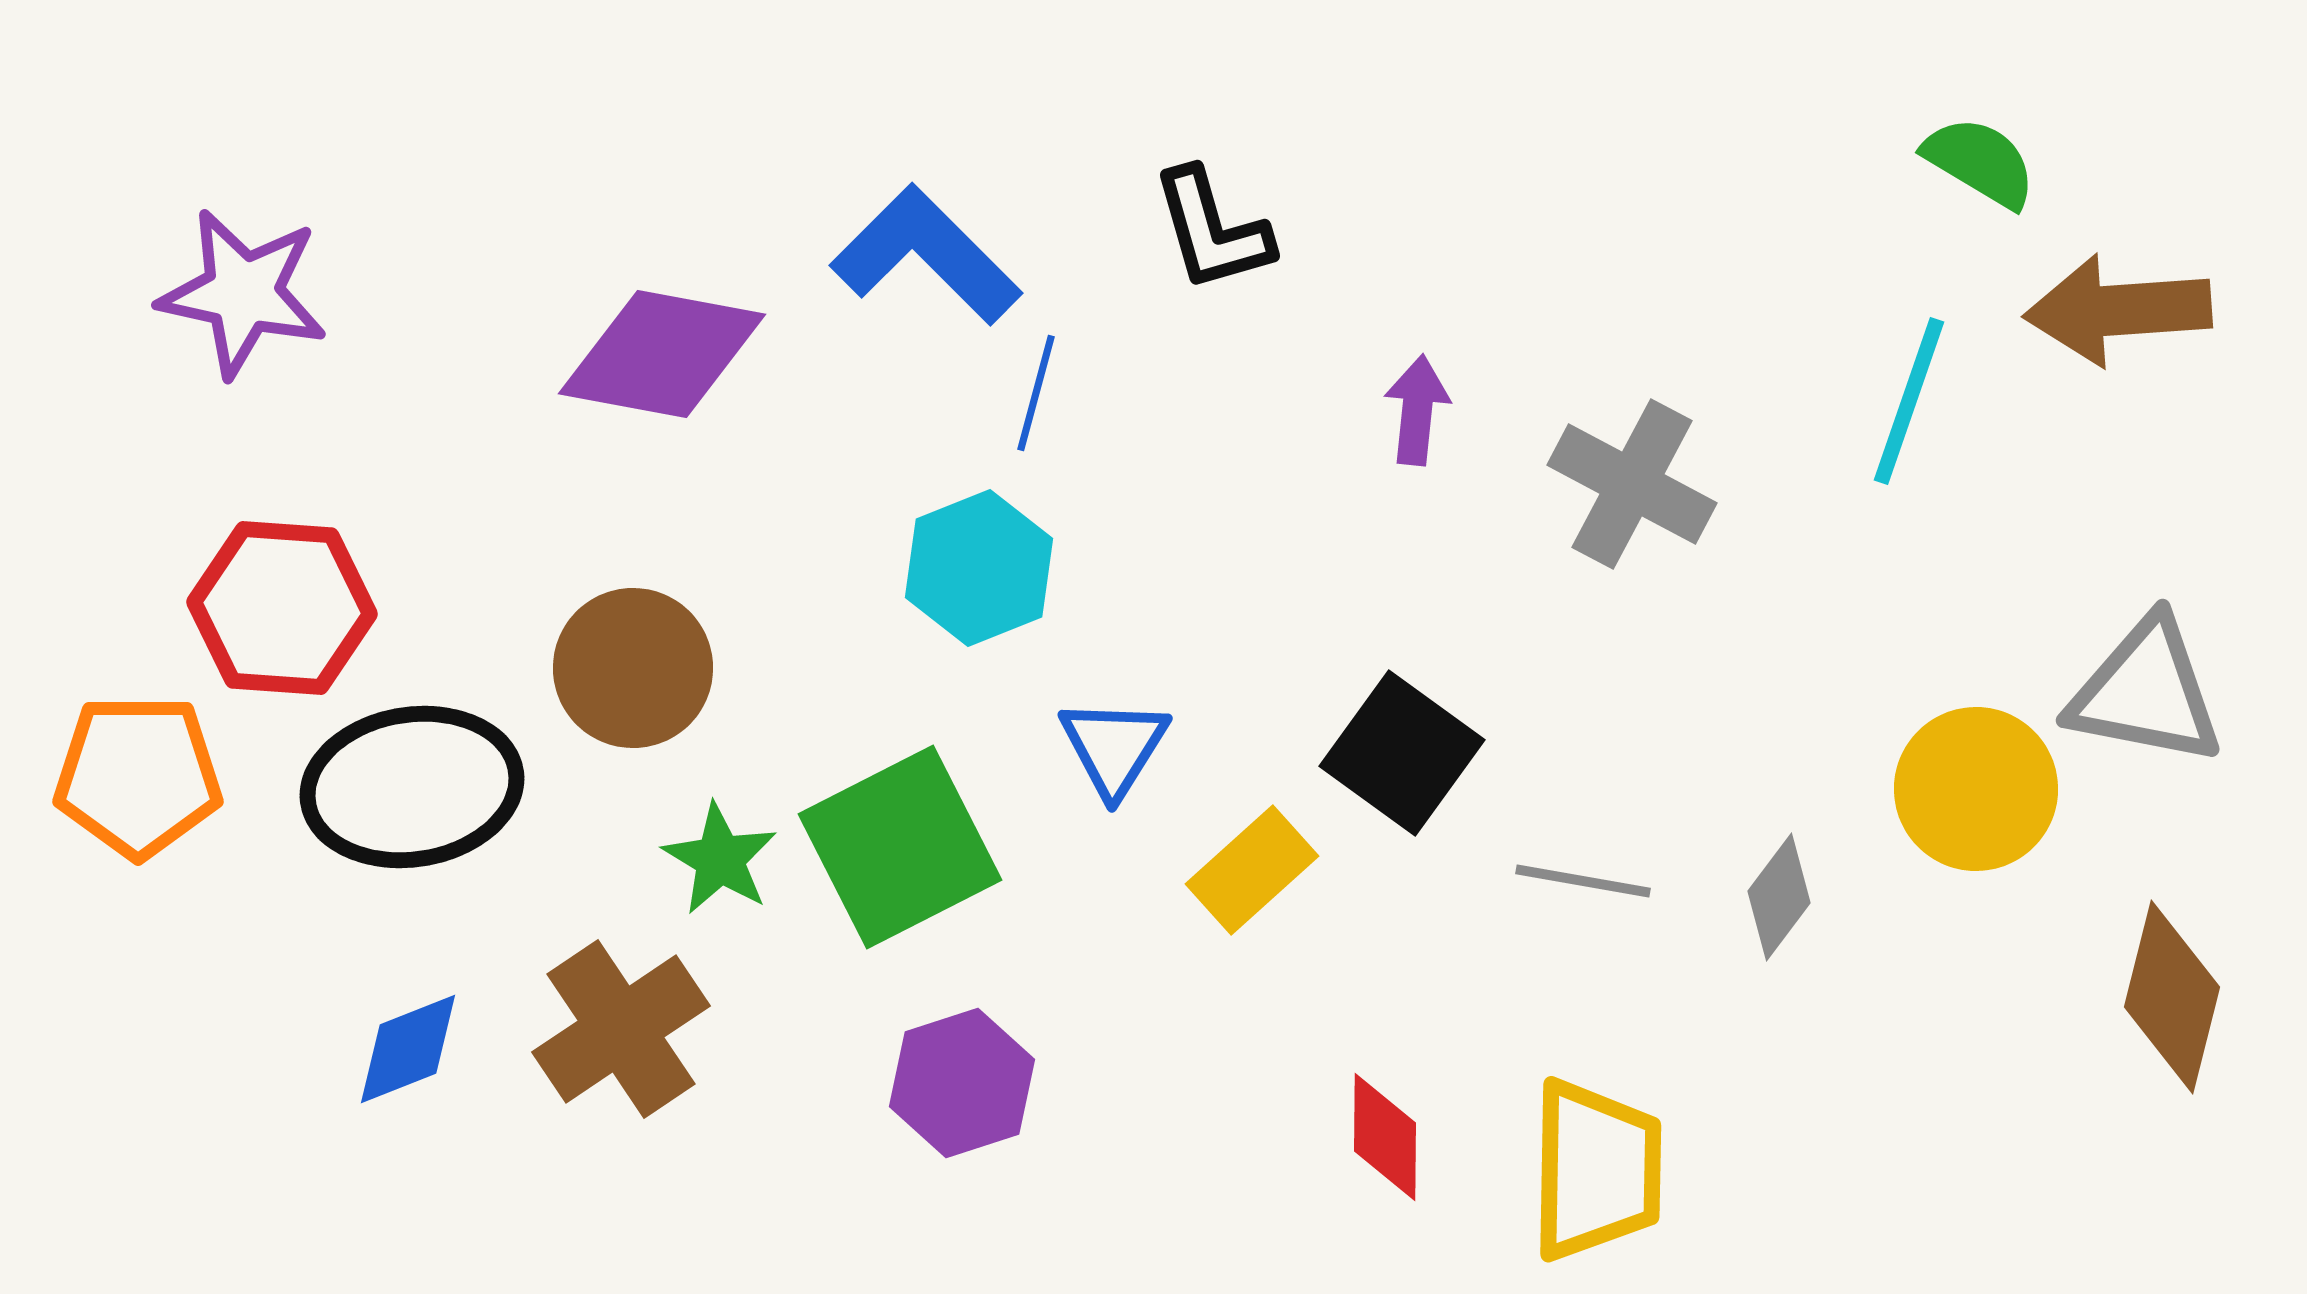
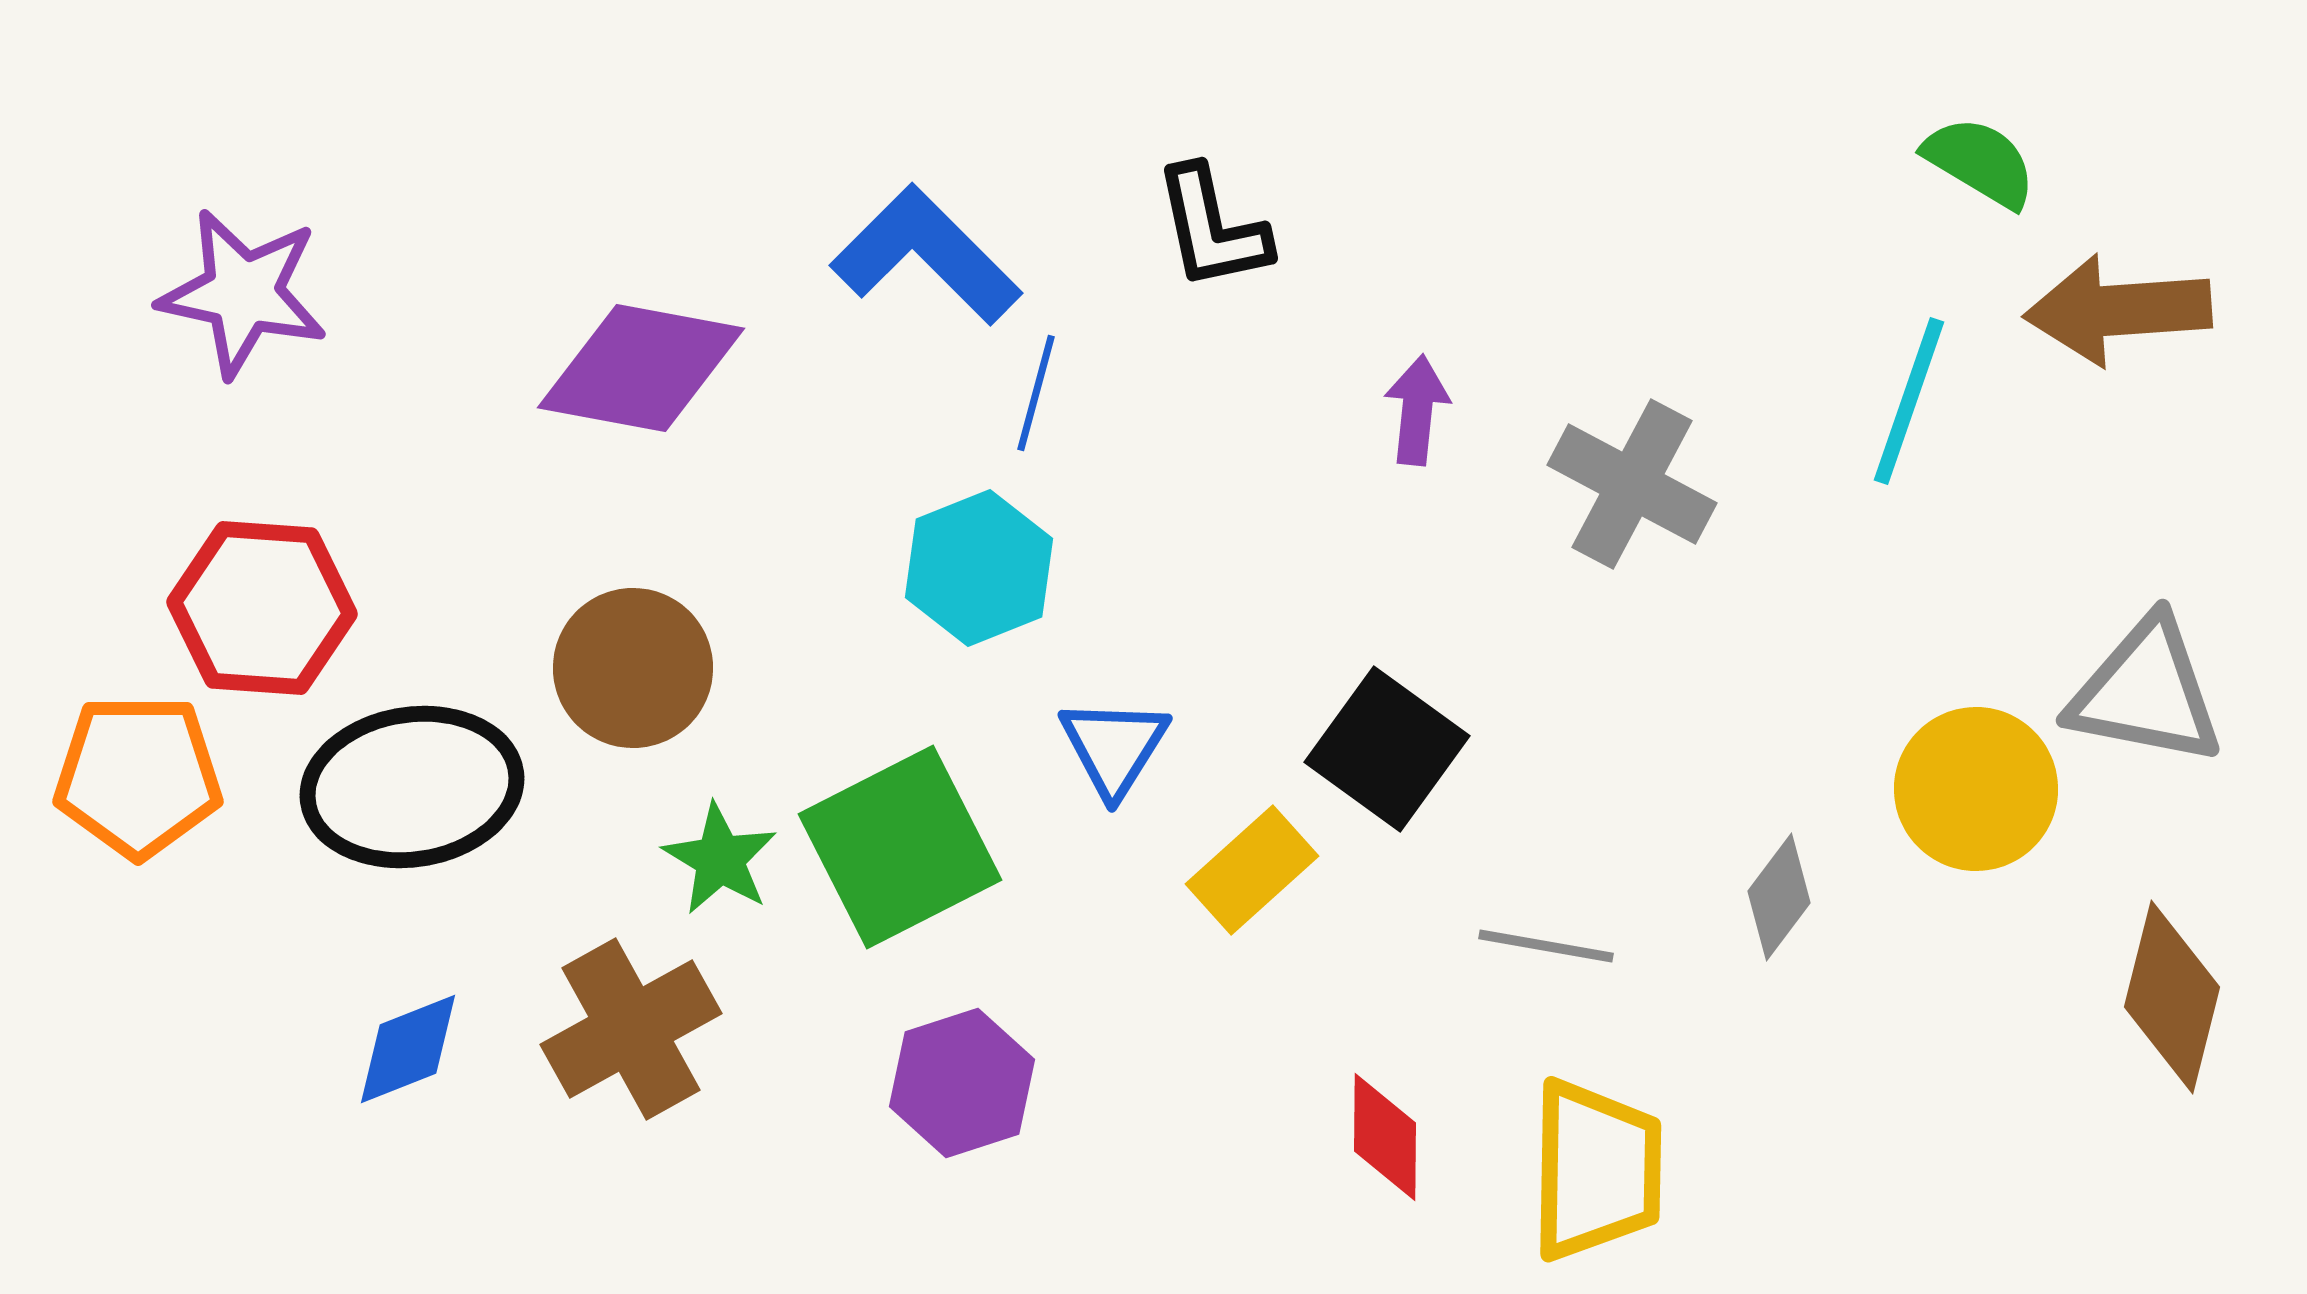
black L-shape: moved 2 px up; rotated 4 degrees clockwise
purple diamond: moved 21 px left, 14 px down
red hexagon: moved 20 px left
black square: moved 15 px left, 4 px up
gray line: moved 37 px left, 65 px down
brown cross: moved 10 px right; rotated 5 degrees clockwise
